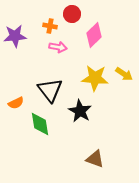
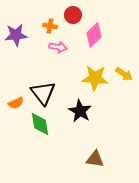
red circle: moved 1 px right, 1 px down
purple star: moved 1 px right, 1 px up
black triangle: moved 7 px left, 3 px down
brown triangle: rotated 12 degrees counterclockwise
